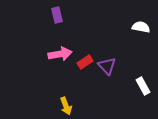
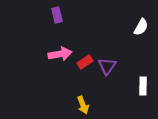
white semicircle: rotated 108 degrees clockwise
purple triangle: rotated 18 degrees clockwise
white rectangle: rotated 30 degrees clockwise
yellow arrow: moved 17 px right, 1 px up
